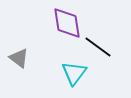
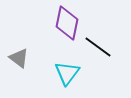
purple diamond: rotated 20 degrees clockwise
cyan triangle: moved 7 px left
